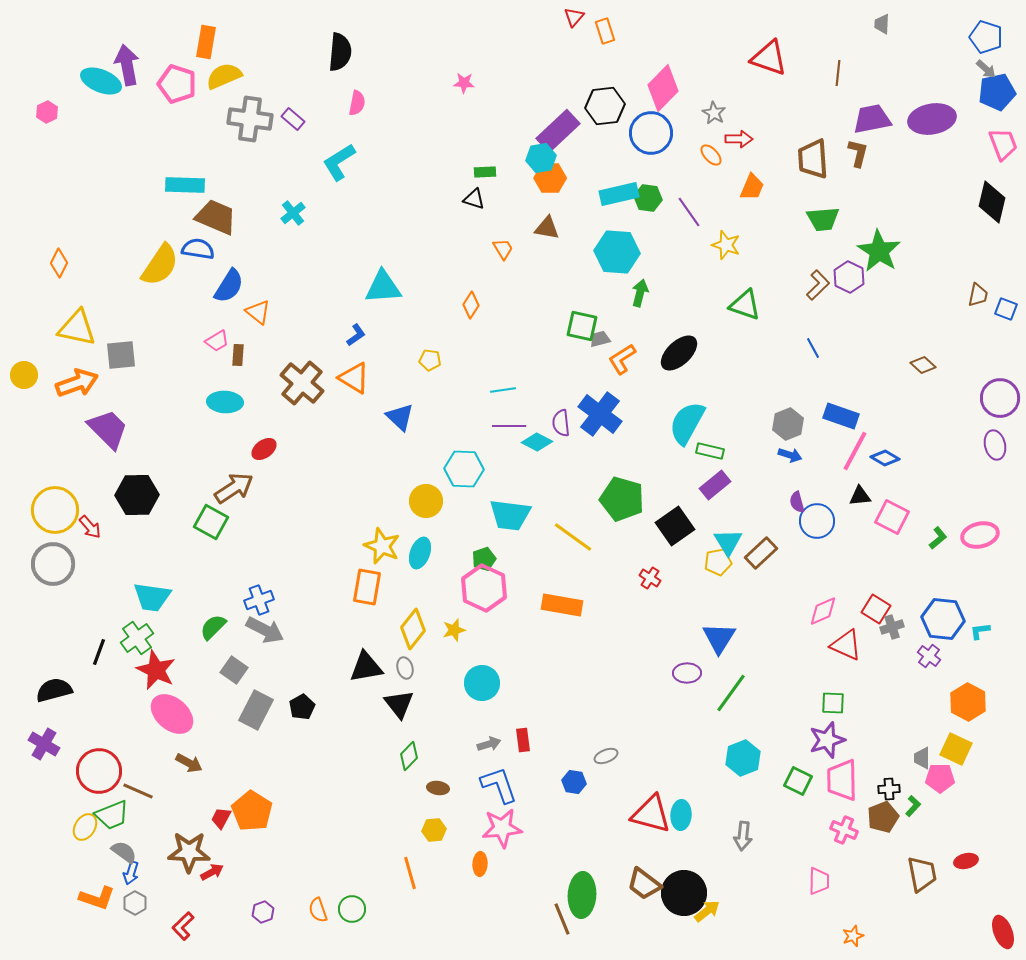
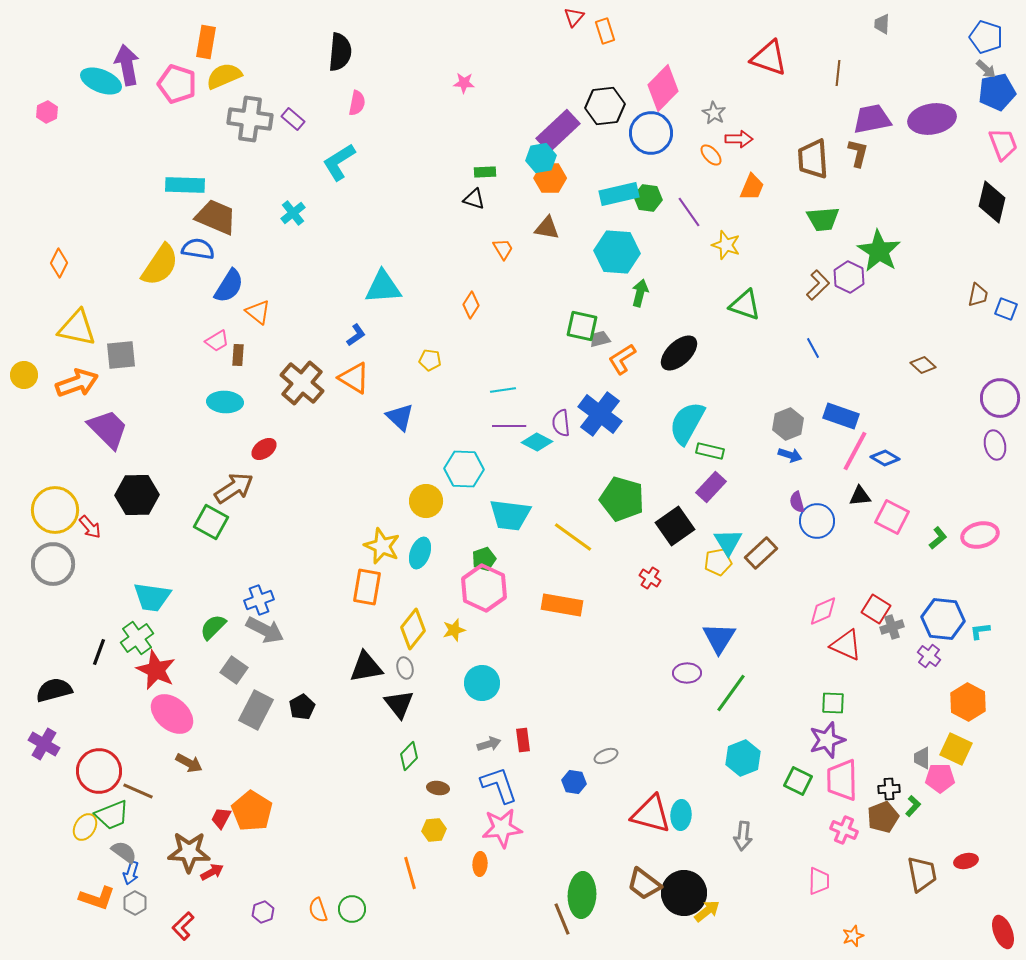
purple rectangle at (715, 485): moved 4 px left, 2 px down; rotated 8 degrees counterclockwise
